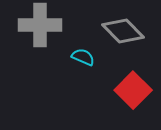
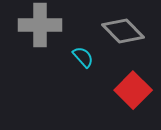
cyan semicircle: rotated 25 degrees clockwise
